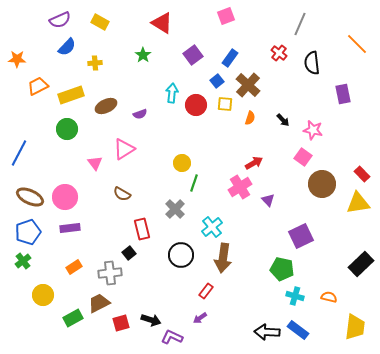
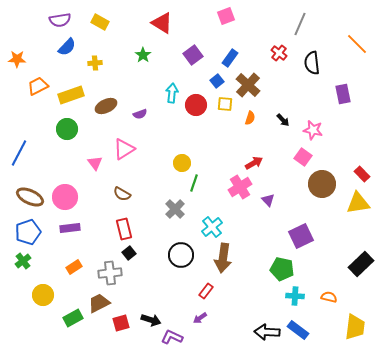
purple semicircle at (60, 20): rotated 15 degrees clockwise
red rectangle at (142, 229): moved 18 px left
cyan cross at (295, 296): rotated 12 degrees counterclockwise
